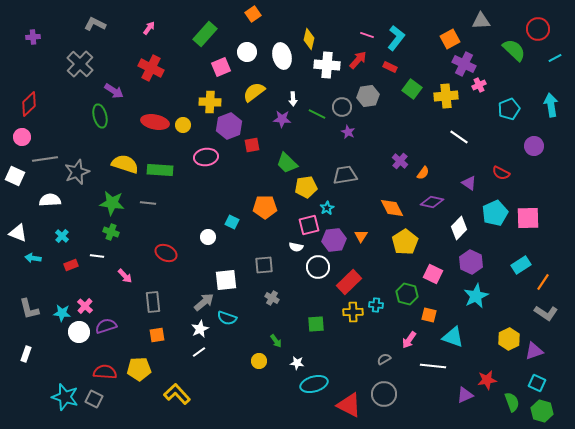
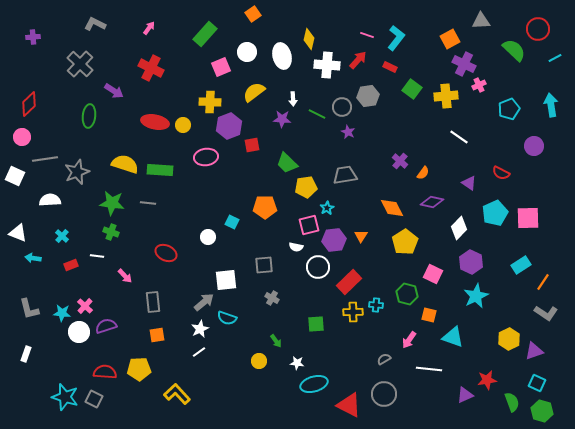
green ellipse at (100, 116): moved 11 px left; rotated 20 degrees clockwise
white line at (433, 366): moved 4 px left, 3 px down
